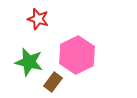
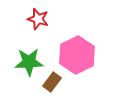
green star: rotated 16 degrees counterclockwise
brown rectangle: moved 1 px left
